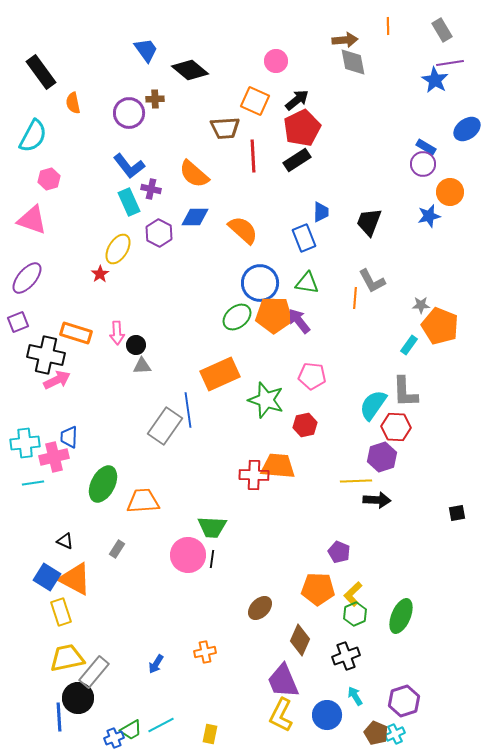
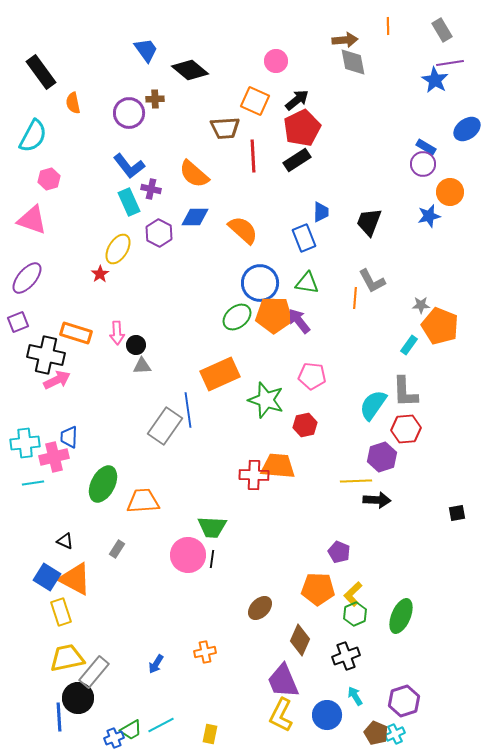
red hexagon at (396, 427): moved 10 px right, 2 px down; rotated 8 degrees counterclockwise
